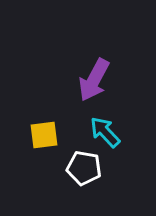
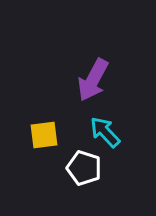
purple arrow: moved 1 px left
white pentagon: rotated 8 degrees clockwise
